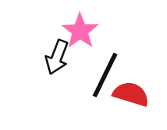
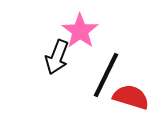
black line: moved 1 px right
red semicircle: moved 3 px down
